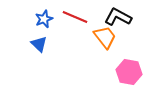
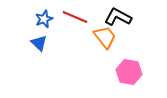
blue triangle: moved 1 px up
